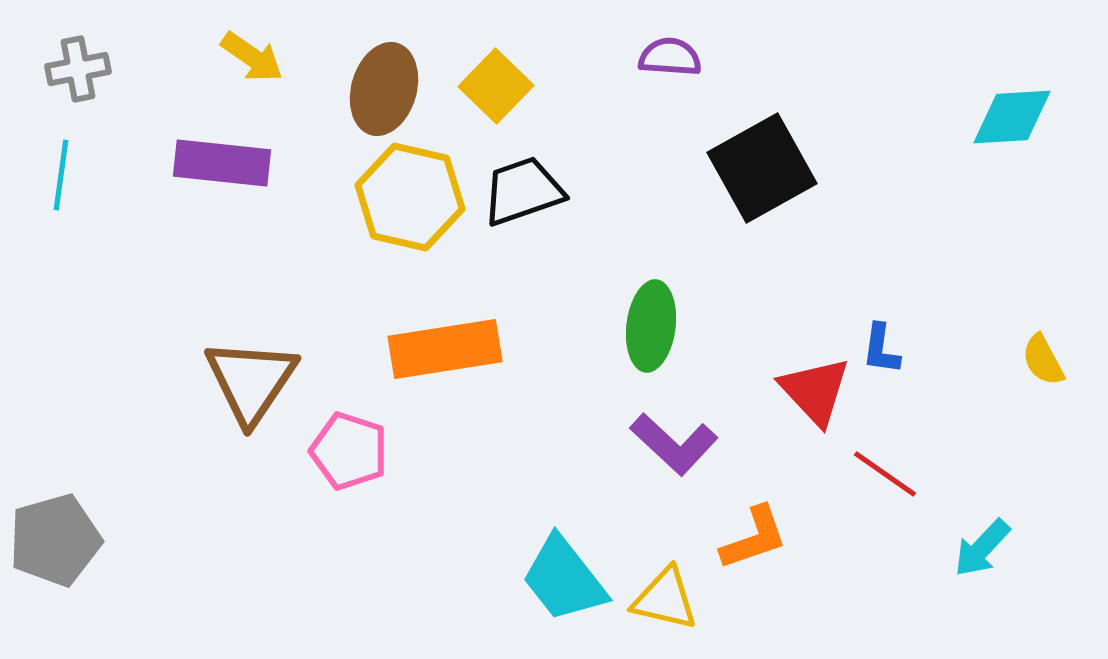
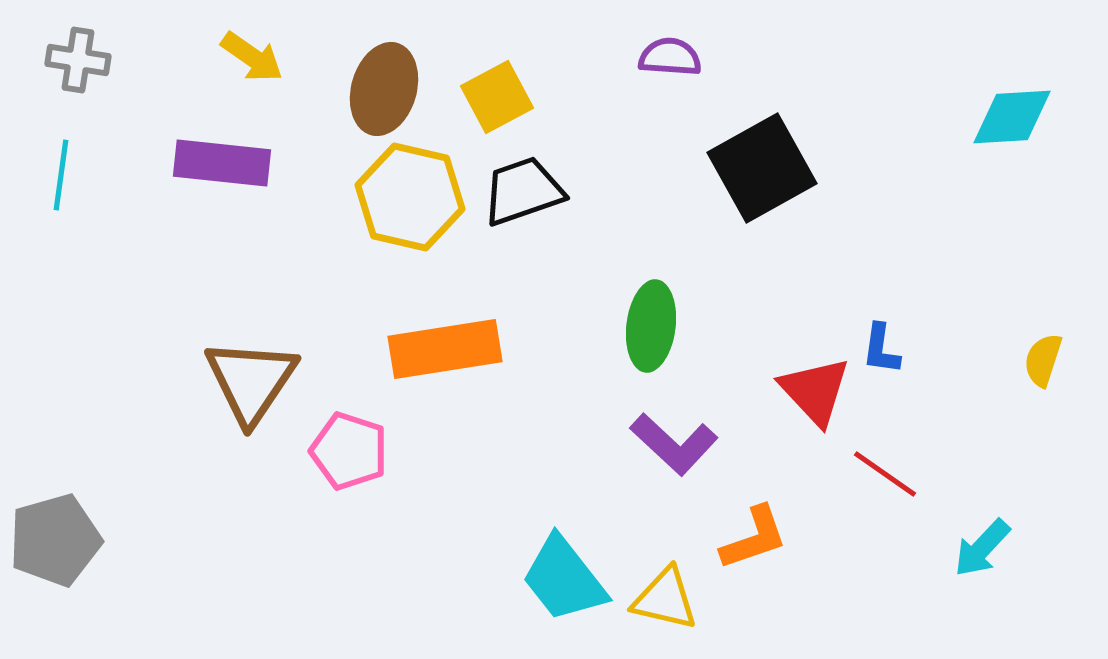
gray cross: moved 9 px up; rotated 20 degrees clockwise
yellow square: moved 1 px right, 11 px down; rotated 18 degrees clockwise
yellow semicircle: rotated 46 degrees clockwise
